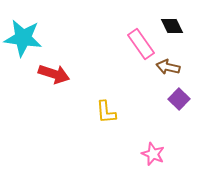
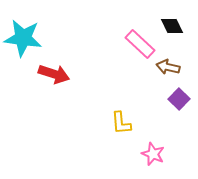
pink rectangle: moved 1 px left; rotated 12 degrees counterclockwise
yellow L-shape: moved 15 px right, 11 px down
